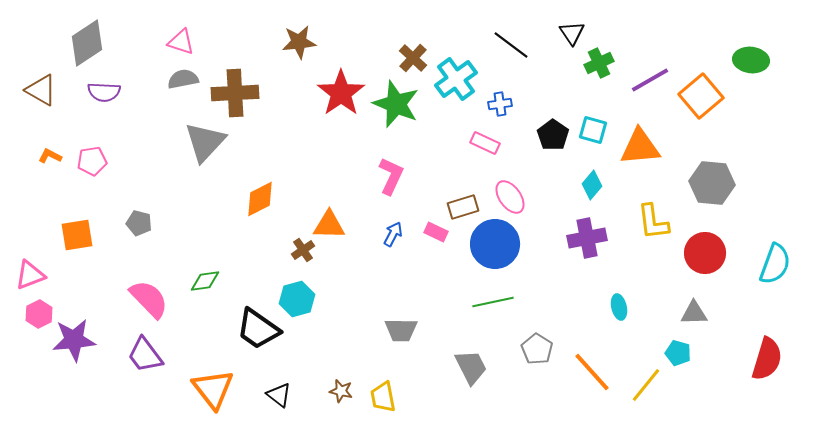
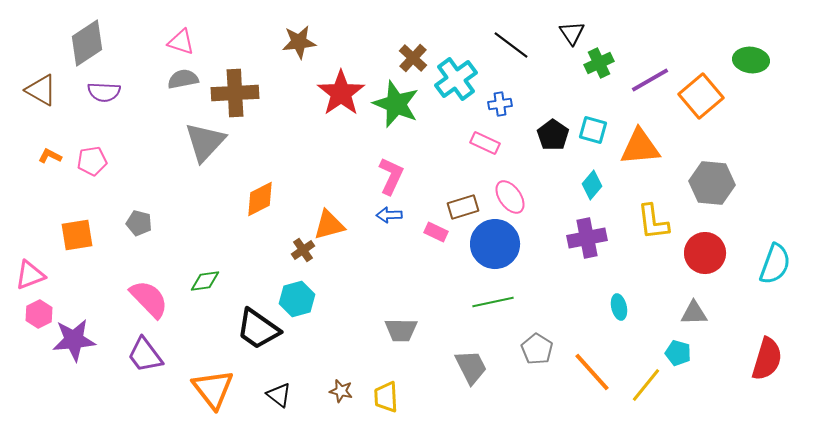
orange triangle at (329, 225): rotated 16 degrees counterclockwise
blue arrow at (393, 234): moved 4 px left, 19 px up; rotated 120 degrees counterclockwise
yellow trapezoid at (383, 397): moved 3 px right; rotated 8 degrees clockwise
